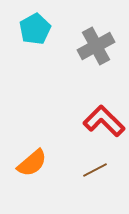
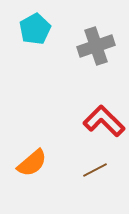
gray cross: rotated 9 degrees clockwise
